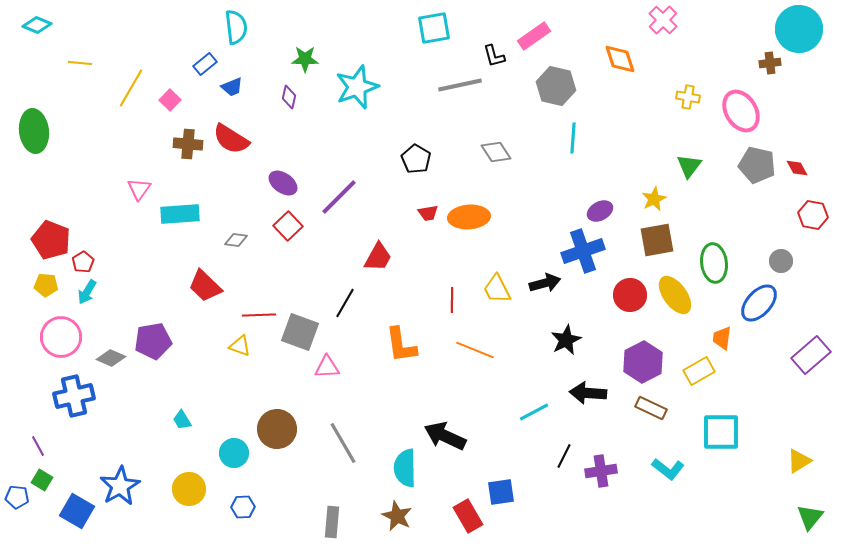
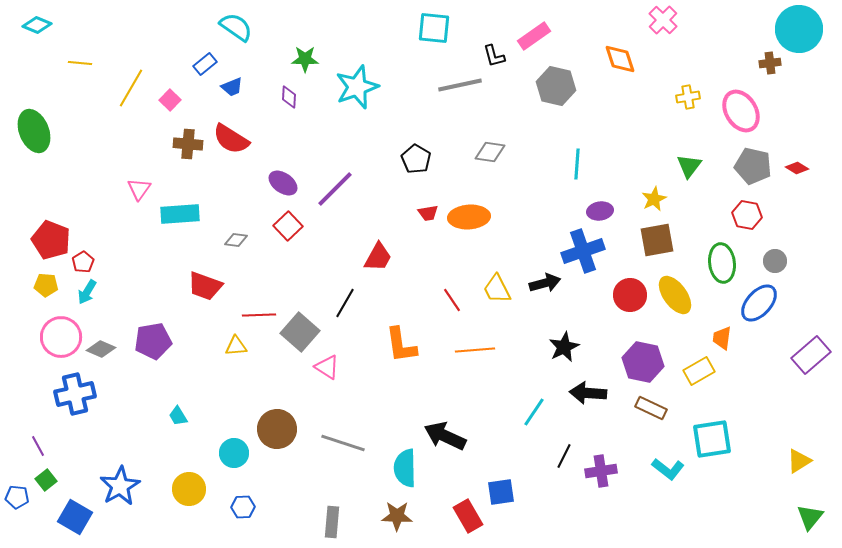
cyan semicircle at (236, 27): rotated 48 degrees counterclockwise
cyan square at (434, 28): rotated 16 degrees clockwise
purple diamond at (289, 97): rotated 10 degrees counterclockwise
yellow cross at (688, 97): rotated 20 degrees counterclockwise
green ellipse at (34, 131): rotated 15 degrees counterclockwise
cyan line at (573, 138): moved 4 px right, 26 px down
gray diamond at (496, 152): moved 6 px left; rotated 48 degrees counterclockwise
gray pentagon at (757, 165): moved 4 px left, 1 px down
red diamond at (797, 168): rotated 30 degrees counterclockwise
purple line at (339, 197): moved 4 px left, 8 px up
purple ellipse at (600, 211): rotated 20 degrees clockwise
red hexagon at (813, 215): moved 66 px left
gray circle at (781, 261): moved 6 px left
green ellipse at (714, 263): moved 8 px right
red trapezoid at (205, 286): rotated 24 degrees counterclockwise
red line at (452, 300): rotated 35 degrees counterclockwise
gray square at (300, 332): rotated 21 degrees clockwise
black star at (566, 340): moved 2 px left, 7 px down
yellow triangle at (240, 346): moved 4 px left; rotated 25 degrees counterclockwise
orange line at (475, 350): rotated 27 degrees counterclockwise
gray diamond at (111, 358): moved 10 px left, 9 px up
purple hexagon at (643, 362): rotated 21 degrees counterclockwise
pink triangle at (327, 367): rotated 36 degrees clockwise
blue cross at (74, 396): moved 1 px right, 2 px up
cyan line at (534, 412): rotated 28 degrees counterclockwise
cyan trapezoid at (182, 420): moved 4 px left, 4 px up
cyan square at (721, 432): moved 9 px left, 7 px down; rotated 9 degrees counterclockwise
gray line at (343, 443): rotated 42 degrees counterclockwise
green square at (42, 480): moved 4 px right; rotated 20 degrees clockwise
blue square at (77, 511): moved 2 px left, 6 px down
brown star at (397, 516): rotated 24 degrees counterclockwise
